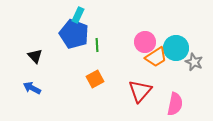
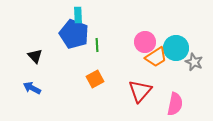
cyan rectangle: rotated 28 degrees counterclockwise
